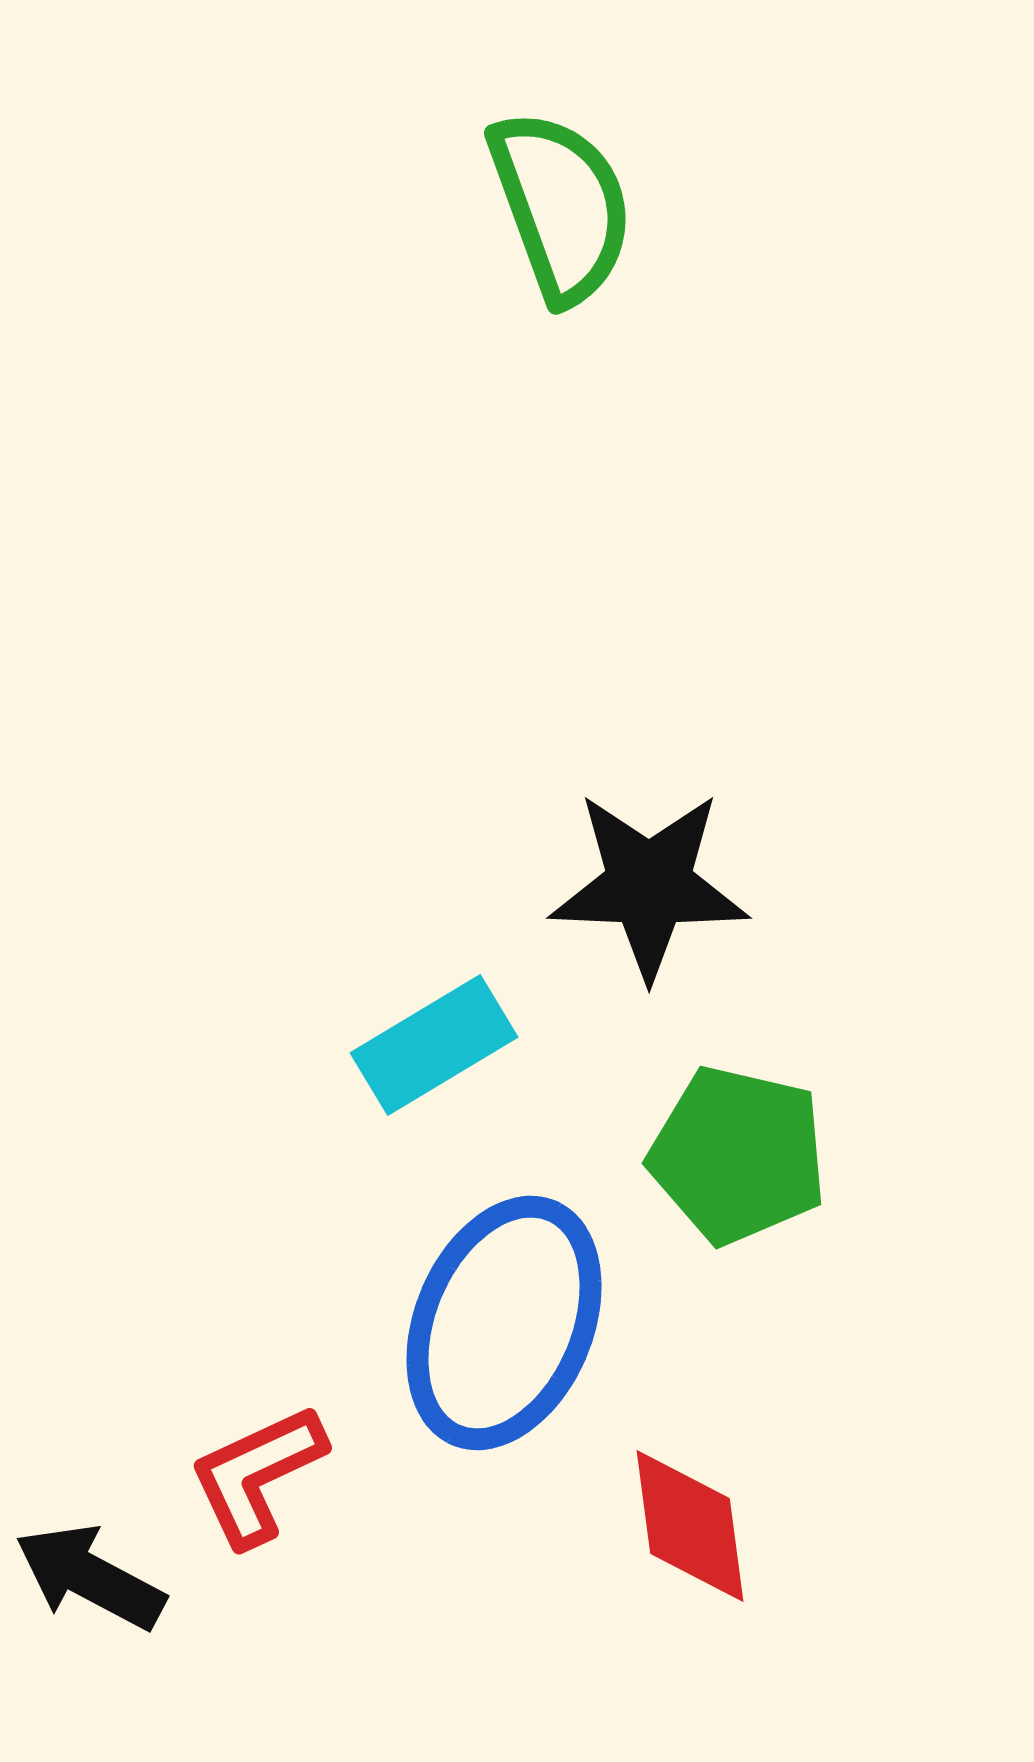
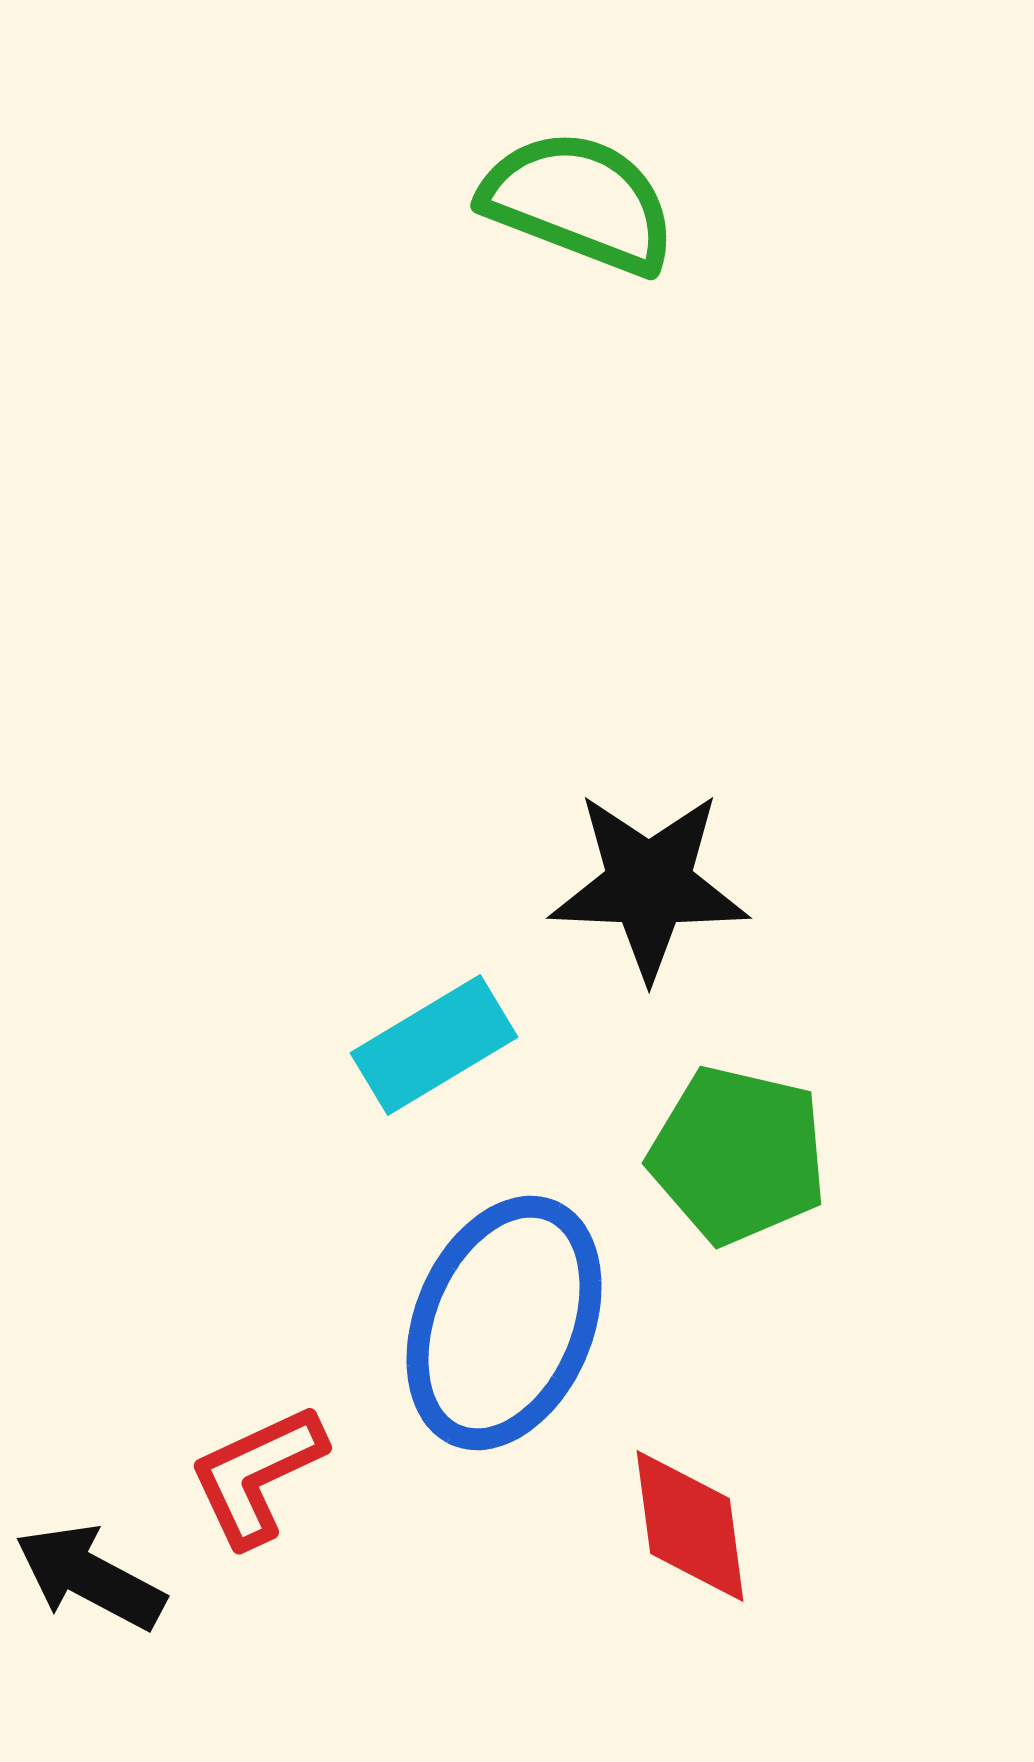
green semicircle: moved 18 px right, 4 px up; rotated 49 degrees counterclockwise
